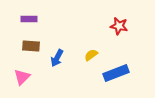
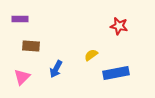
purple rectangle: moved 9 px left
blue arrow: moved 1 px left, 11 px down
blue rectangle: rotated 10 degrees clockwise
